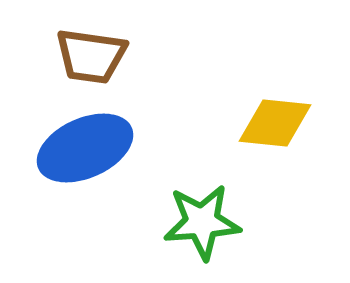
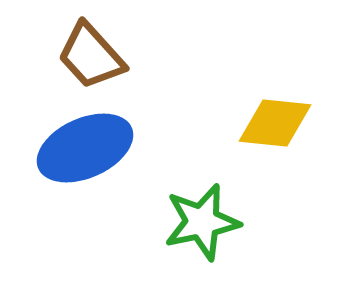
brown trapezoid: rotated 40 degrees clockwise
green star: rotated 8 degrees counterclockwise
